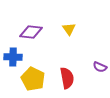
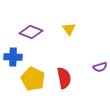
purple diamond: rotated 15 degrees clockwise
purple semicircle: rotated 40 degrees counterclockwise
red semicircle: moved 3 px left
